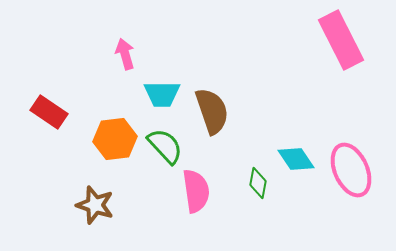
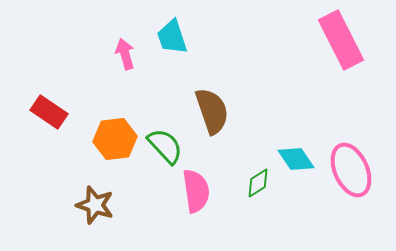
cyan trapezoid: moved 10 px right, 57 px up; rotated 72 degrees clockwise
green diamond: rotated 48 degrees clockwise
